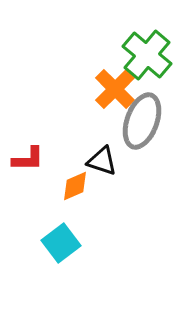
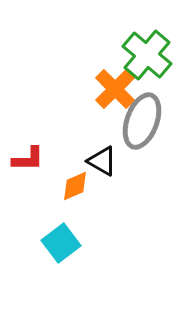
black triangle: rotated 12 degrees clockwise
